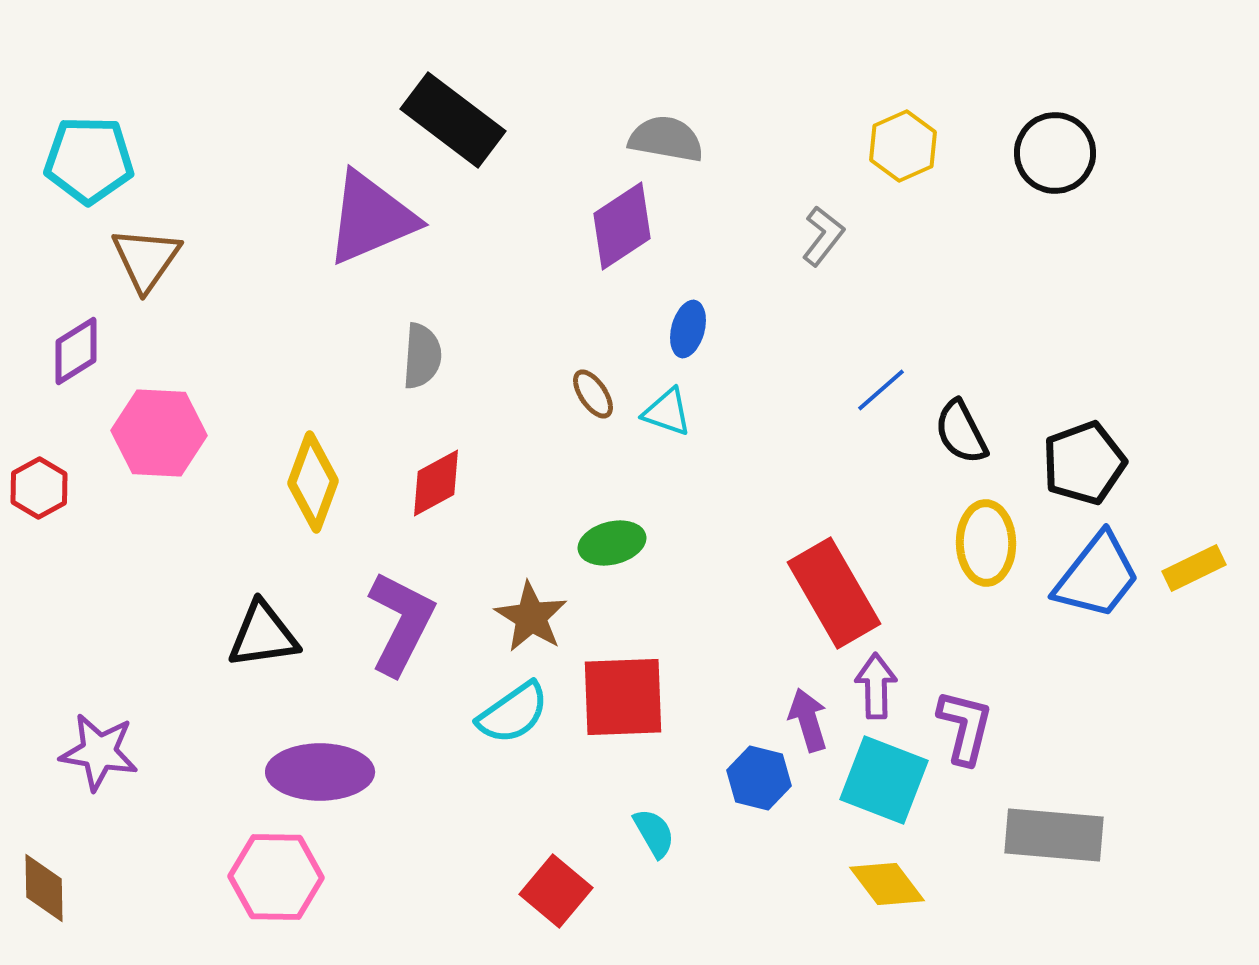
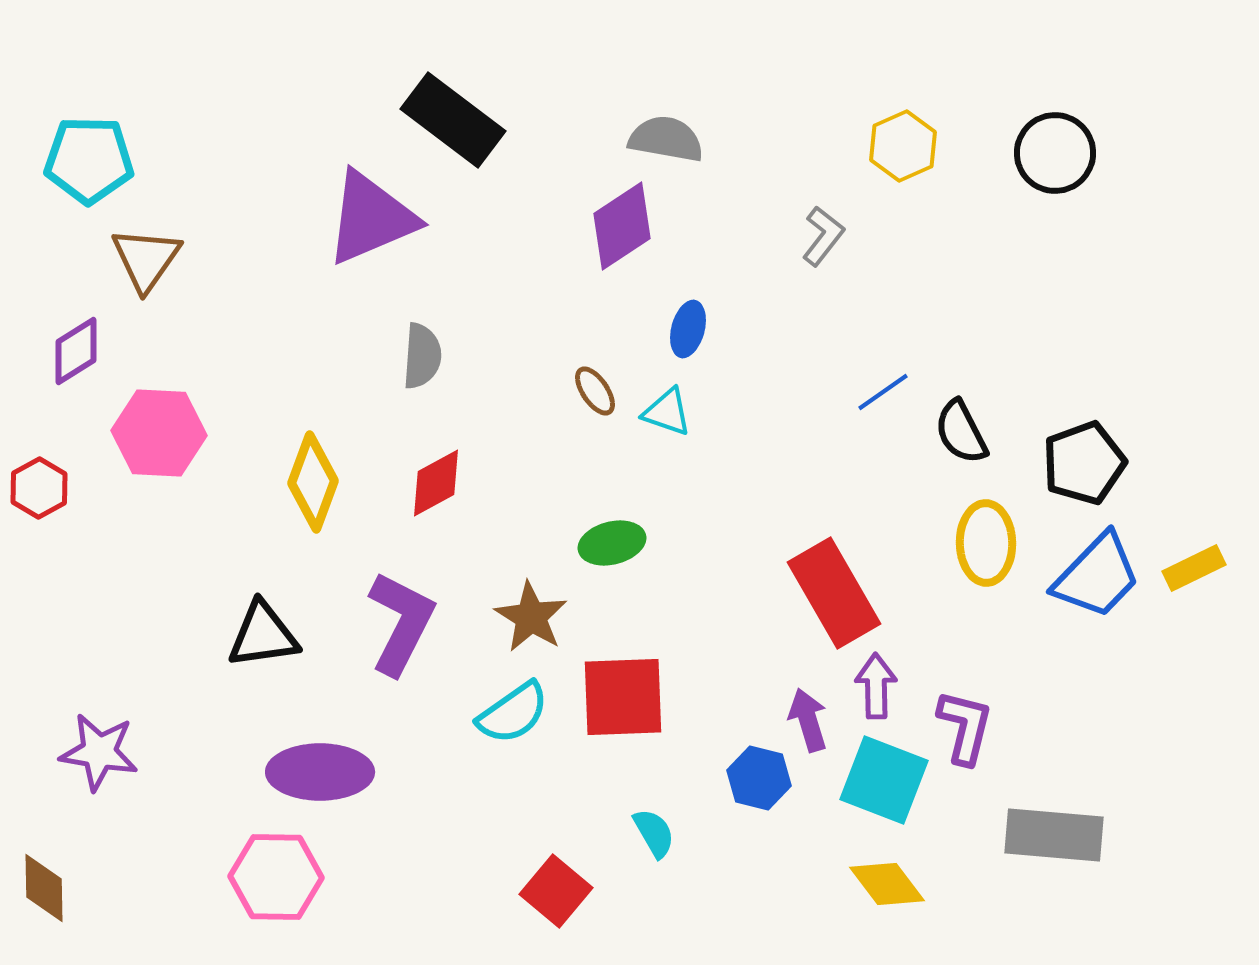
blue line at (881, 390): moved 2 px right, 2 px down; rotated 6 degrees clockwise
brown ellipse at (593, 394): moved 2 px right, 3 px up
blue trapezoid at (1097, 576): rotated 6 degrees clockwise
